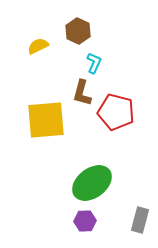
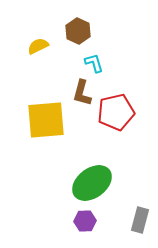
cyan L-shape: rotated 40 degrees counterclockwise
red pentagon: rotated 27 degrees counterclockwise
